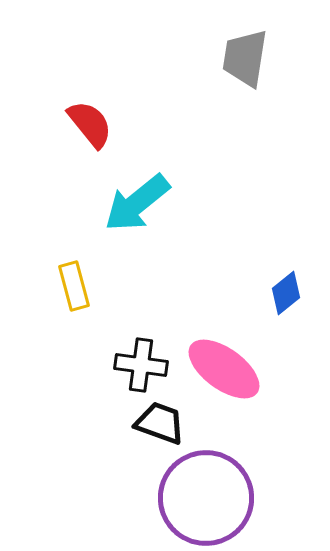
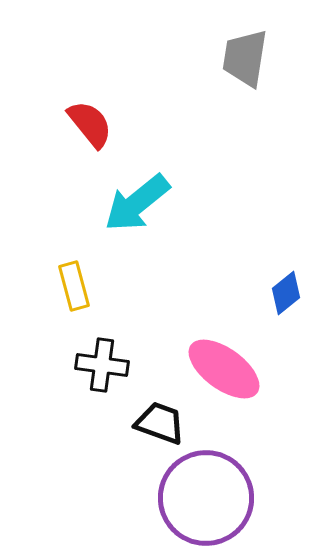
black cross: moved 39 px left
